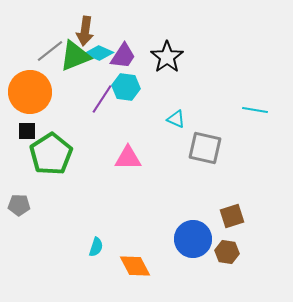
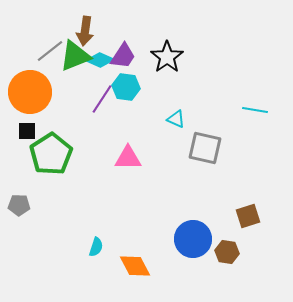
cyan diamond: moved 1 px right, 7 px down
brown square: moved 16 px right
